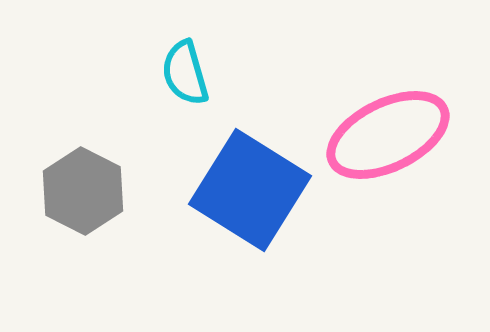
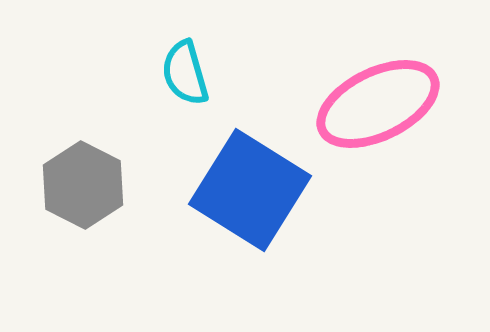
pink ellipse: moved 10 px left, 31 px up
gray hexagon: moved 6 px up
